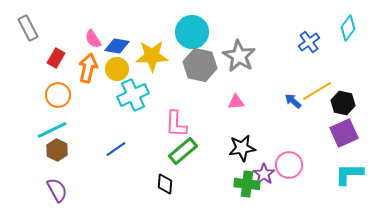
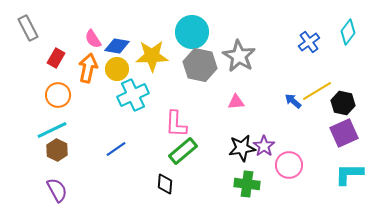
cyan diamond: moved 4 px down
purple star: moved 28 px up
